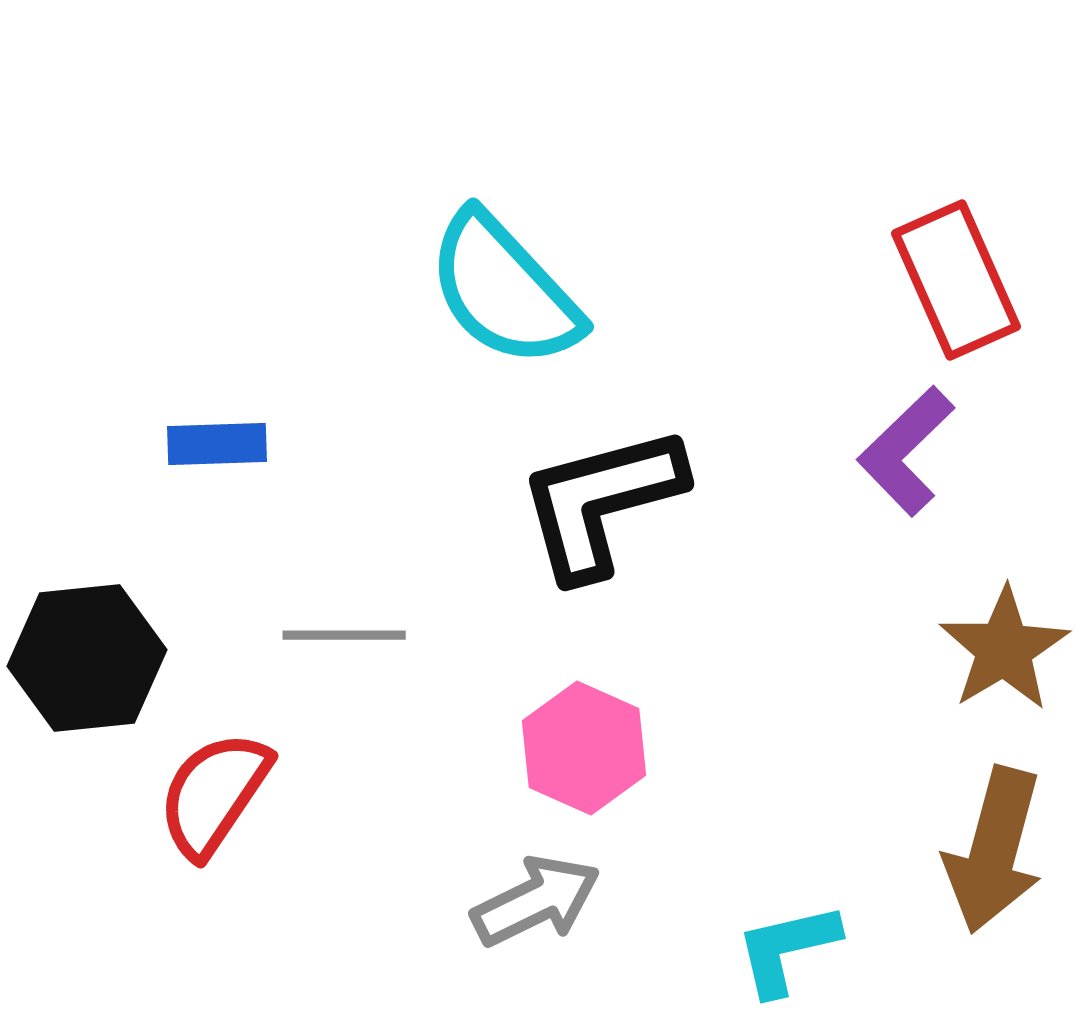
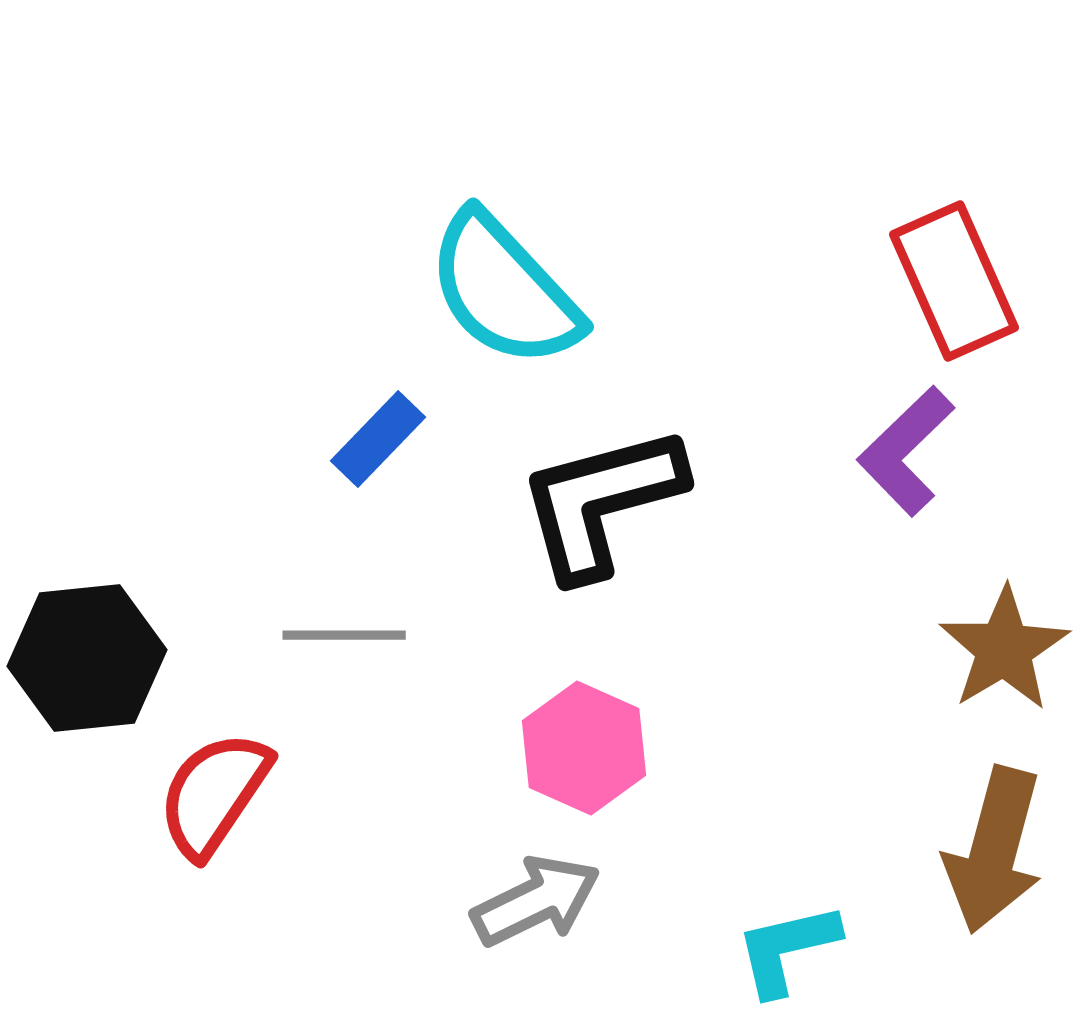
red rectangle: moved 2 px left, 1 px down
blue rectangle: moved 161 px right, 5 px up; rotated 44 degrees counterclockwise
